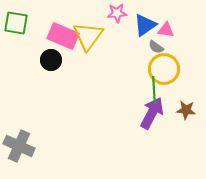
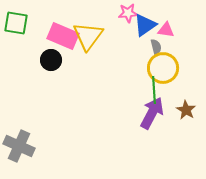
pink star: moved 11 px right
gray semicircle: rotated 140 degrees counterclockwise
yellow circle: moved 1 px left, 1 px up
brown star: rotated 24 degrees clockwise
